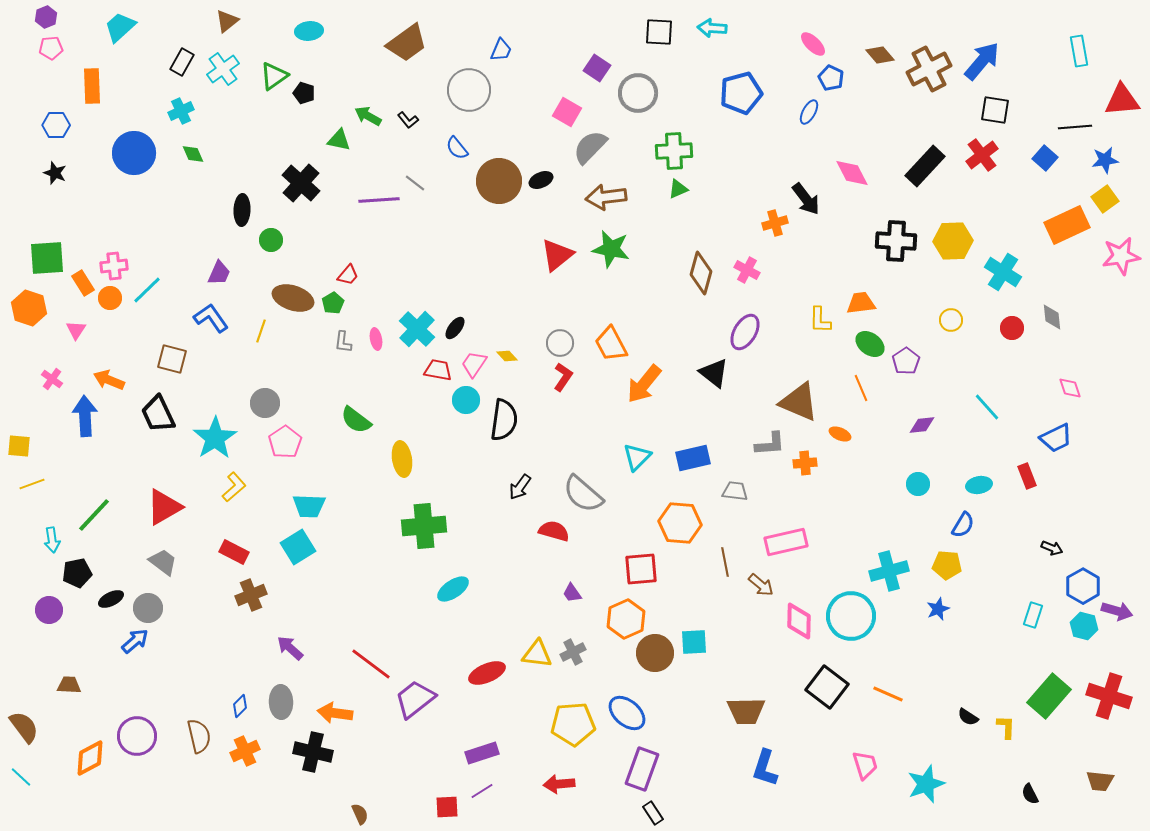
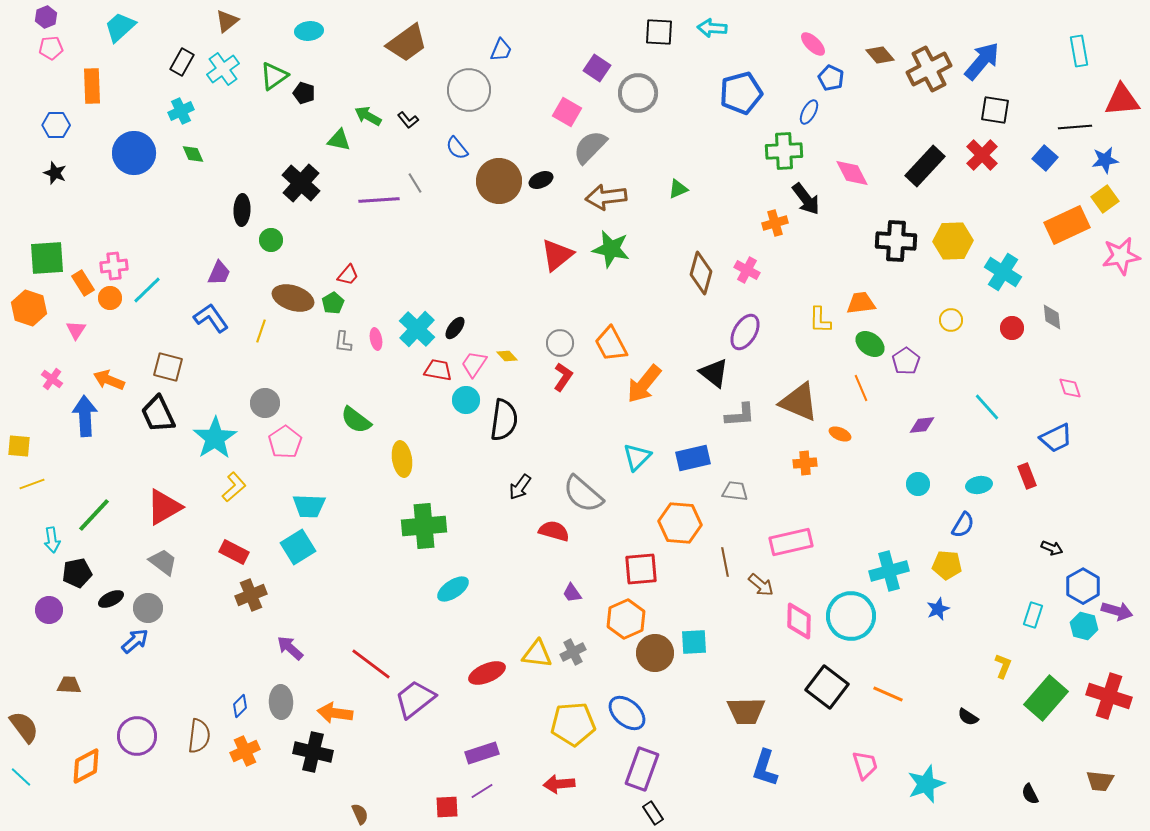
green cross at (674, 151): moved 110 px right
red cross at (982, 155): rotated 8 degrees counterclockwise
gray line at (415, 183): rotated 20 degrees clockwise
brown square at (172, 359): moved 4 px left, 8 px down
gray L-shape at (770, 444): moved 30 px left, 29 px up
pink rectangle at (786, 542): moved 5 px right
green rectangle at (1049, 696): moved 3 px left, 2 px down
yellow L-shape at (1006, 727): moved 3 px left, 61 px up; rotated 20 degrees clockwise
brown semicircle at (199, 736): rotated 20 degrees clockwise
orange diamond at (90, 758): moved 4 px left, 8 px down
